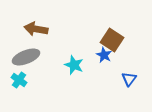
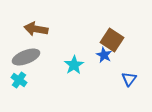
cyan star: rotated 18 degrees clockwise
